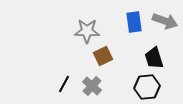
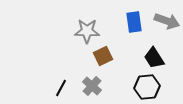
gray arrow: moved 2 px right
black trapezoid: rotated 15 degrees counterclockwise
black line: moved 3 px left, 4 px down
